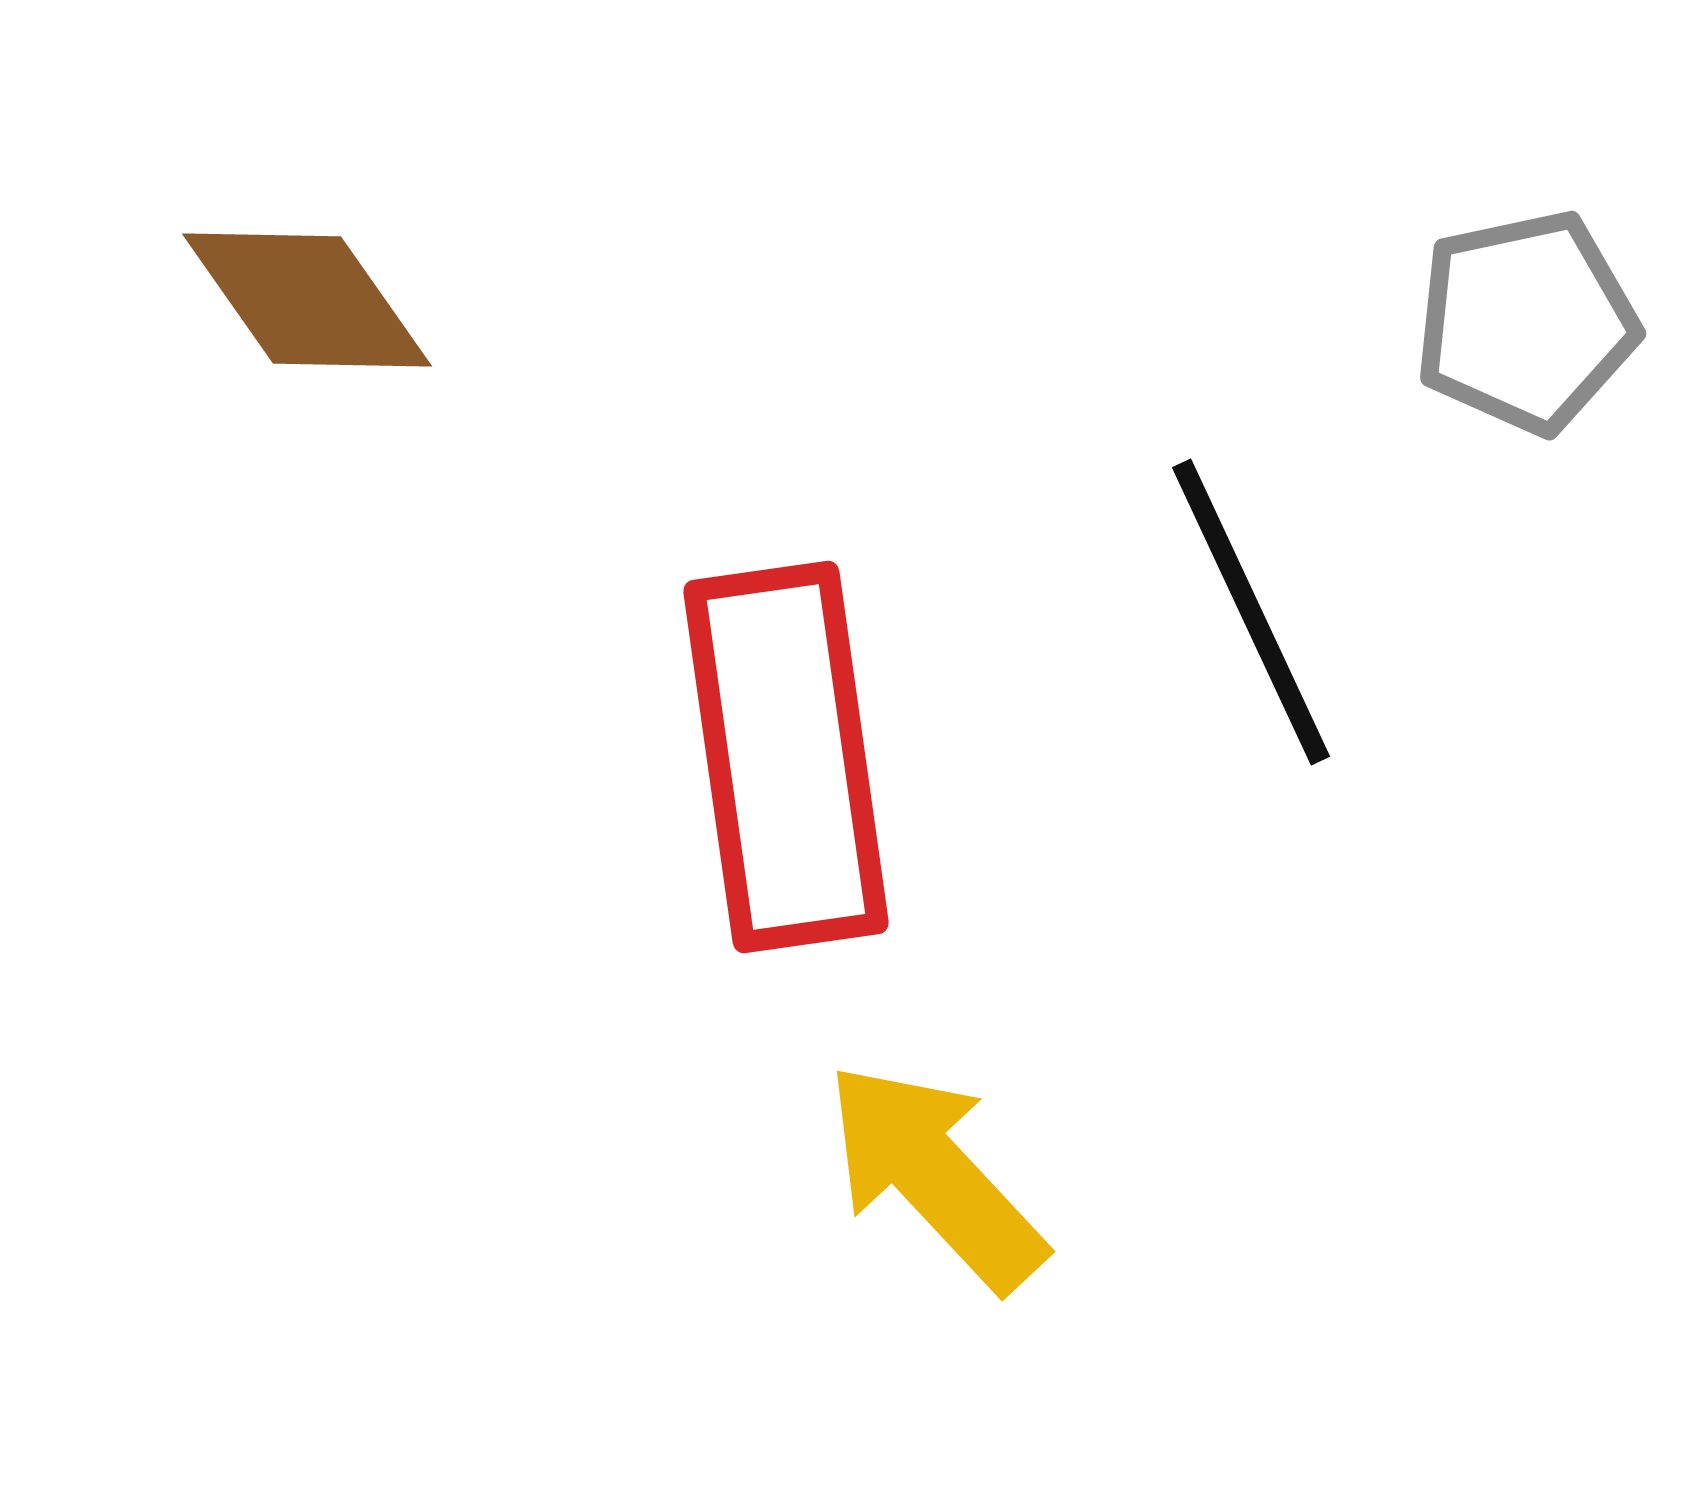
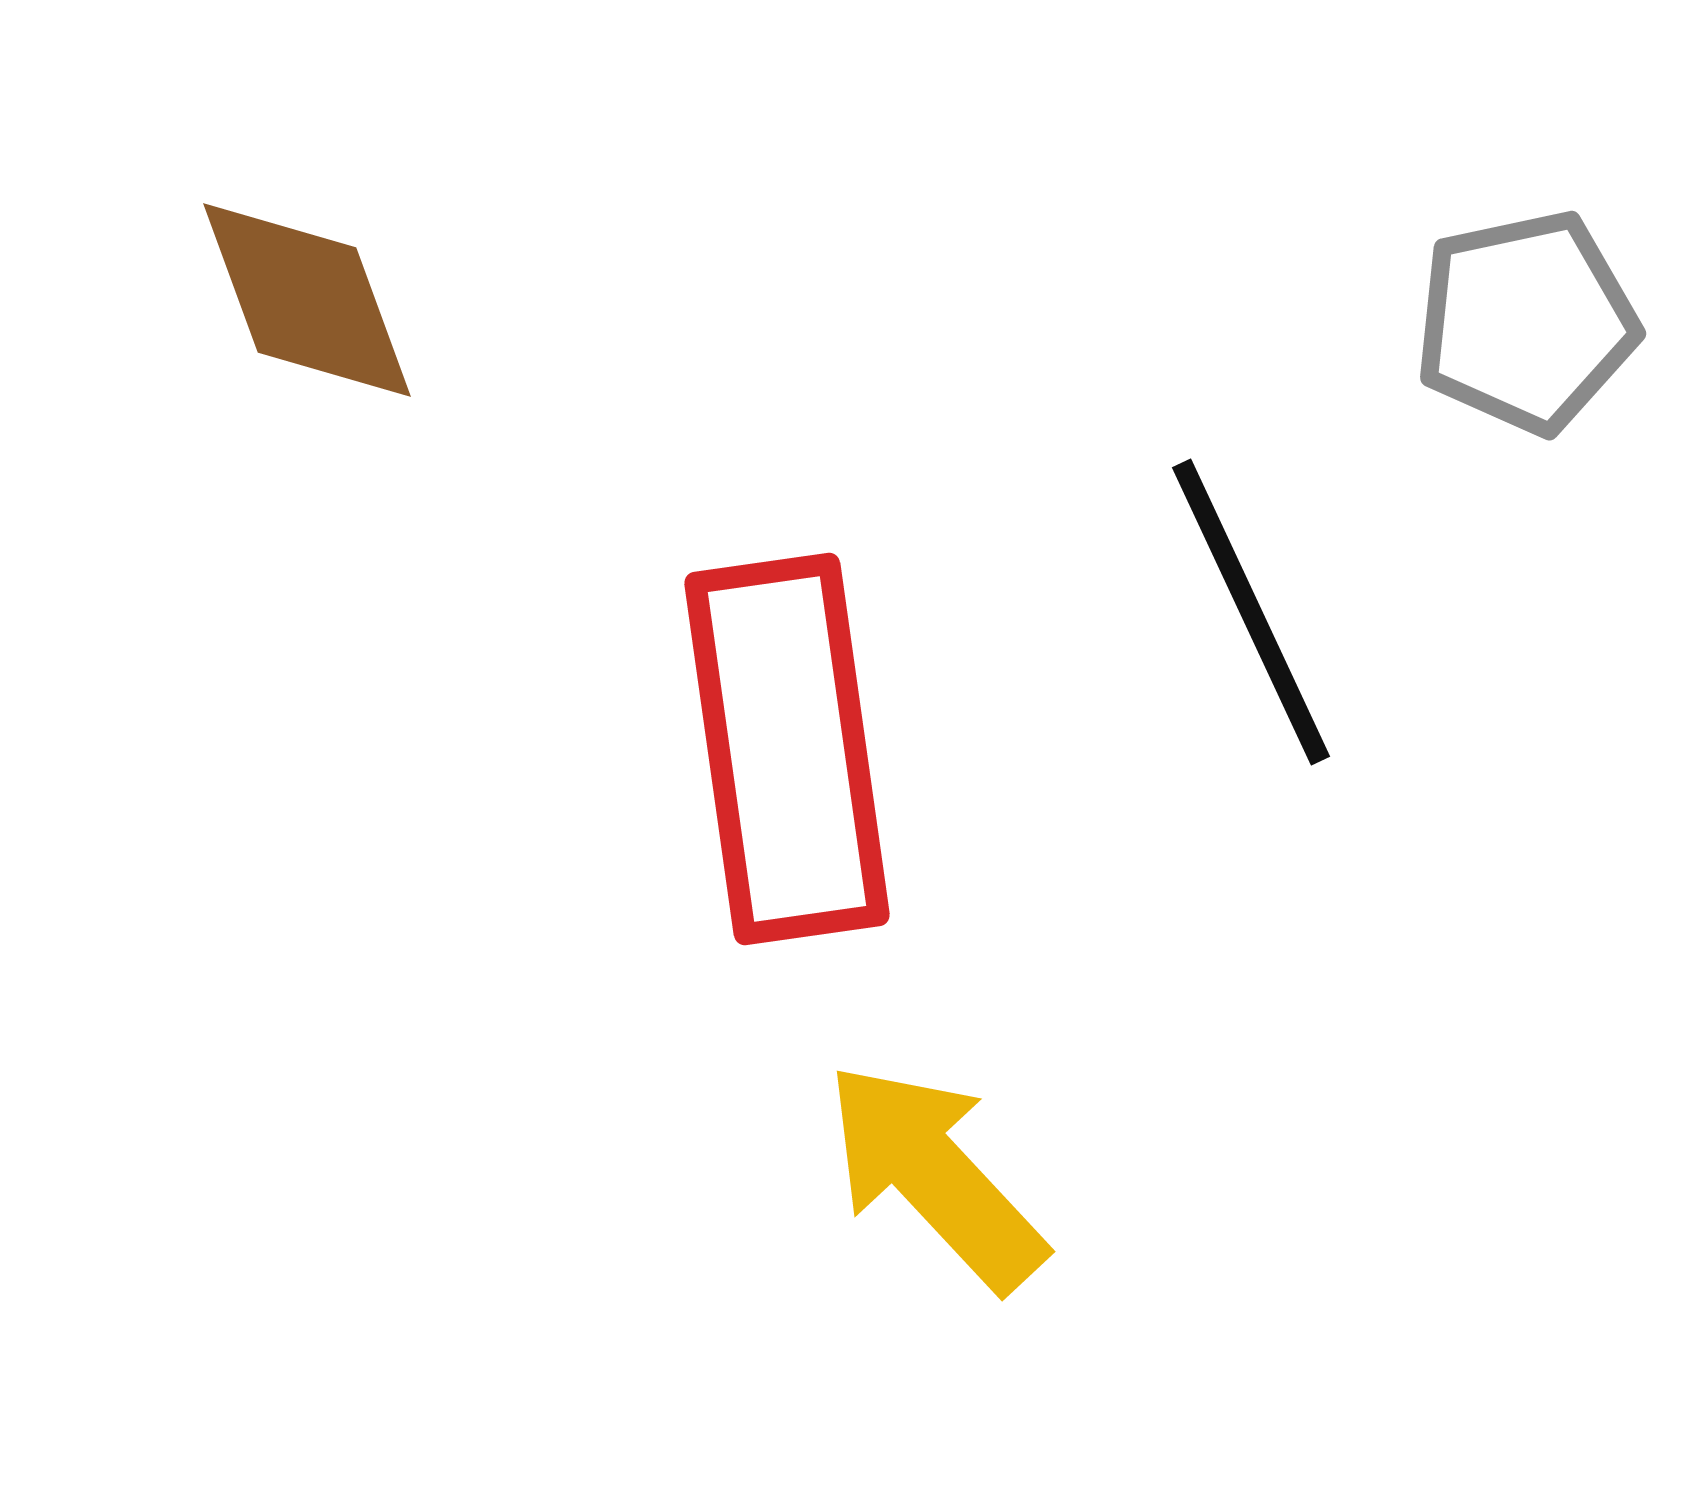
brown diamond: rotated 15 degrees clockwise
red rectangle: moved 1 px right, 8 px up
